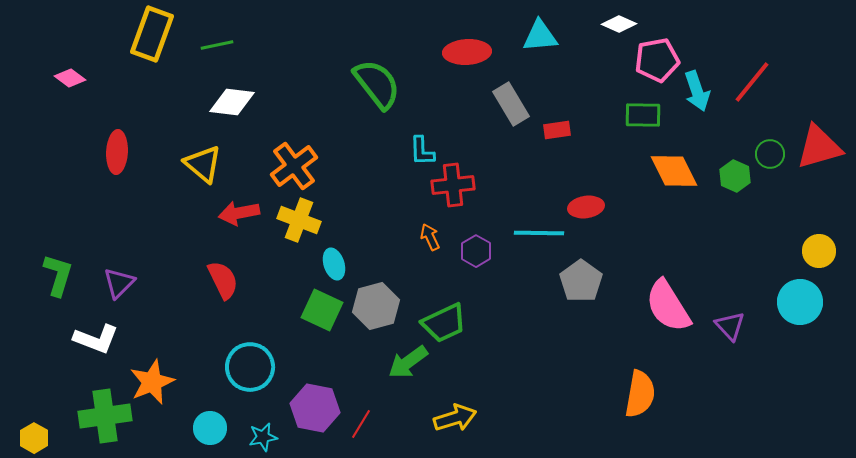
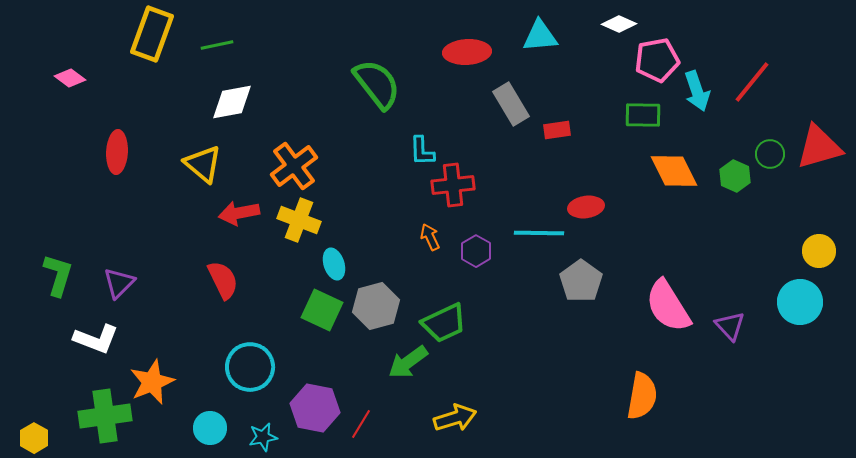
white diamond at (232, 102): rotated 18 degrees counterclockwise
orange semicircle at (640, 394): moved 2 px right, 2 px down
